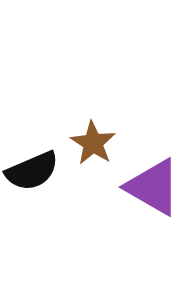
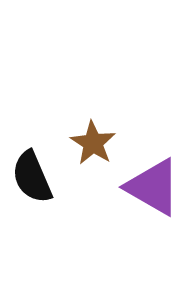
black semicircle: moved 6 px down; rotated 90 degrees clockwise
